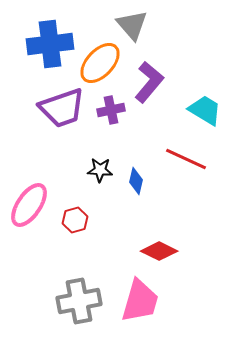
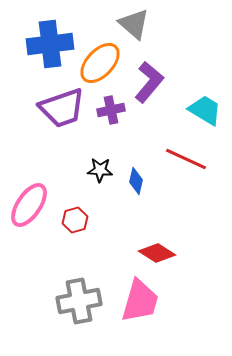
gray triangle: moved 2 px right, 1 px up; rotated 8 degrees counterclockwise
red diamond: moved 2 px left, 2 px down; rotated 6 degrees clockwise
